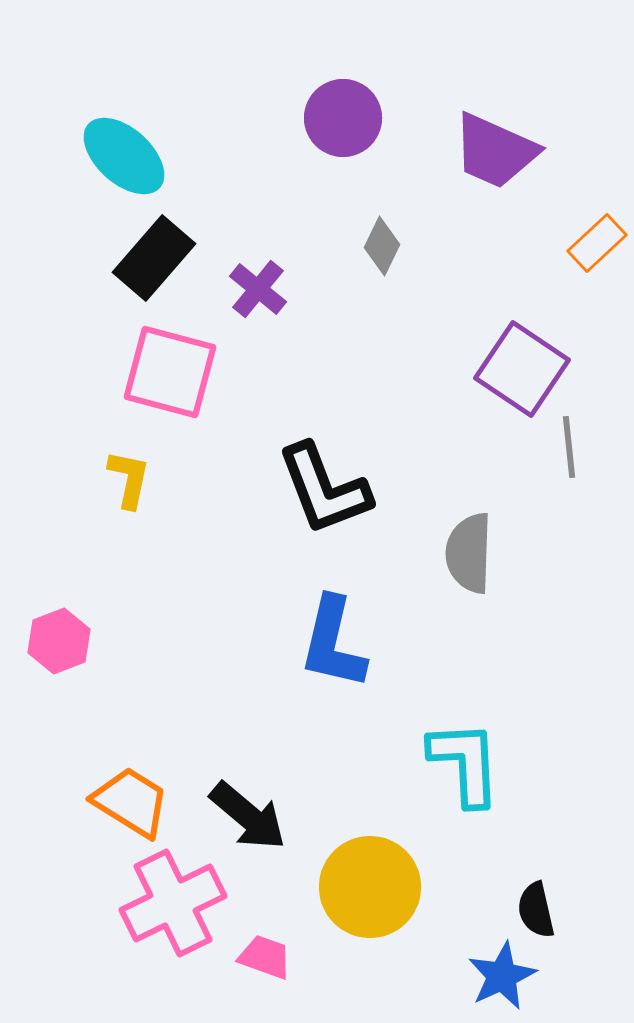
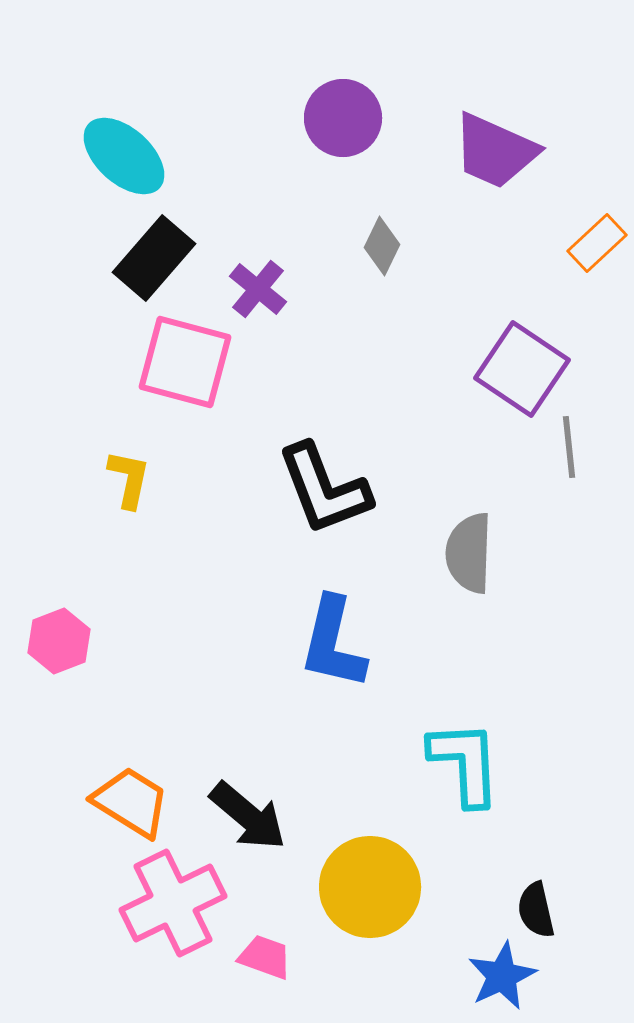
pink square: moved 15 px right, 10 px up
